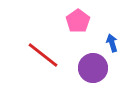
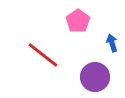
purple circle: moved 2 px right, 9 px down
